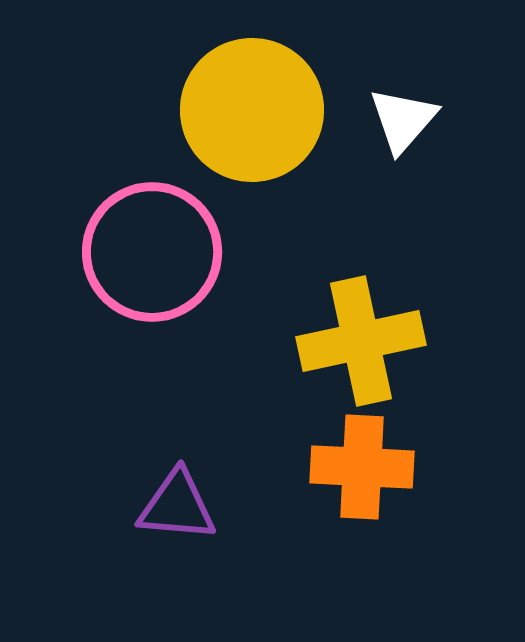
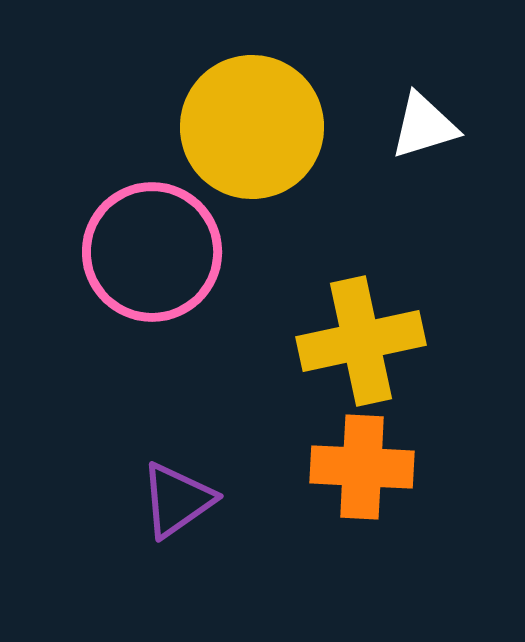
yellow circle: moved 17 px down
white triangle: moved 21 px right, 6 px down; rotated 32 degrees clockwise
purple triangle: moved 6 px up; rotated 40 degrees counterclockwise
